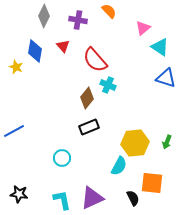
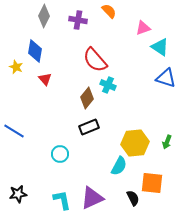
pink triangle: rotated 21 degrees clockwise
red triangle: moved 18 px left, 33 px down
blue line: rotated 60 degrees clockwise
cyan circle: moved 2 px left, 4 px up
black star: moved 1 px left; rotated 18 degrees counterclockwise
